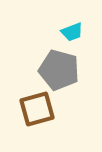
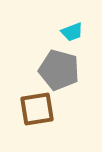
brown square: rotated 6 degrees clockwise
